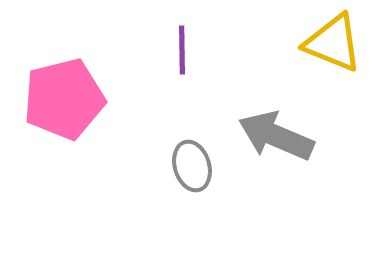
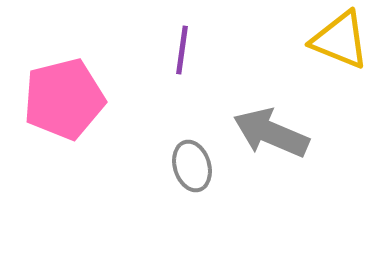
yellow triangle: moved 7 px right, 3 px up
purple line: rotated 9 degrees clockwise
gray arrow: moved 5 px left, 3 px up
